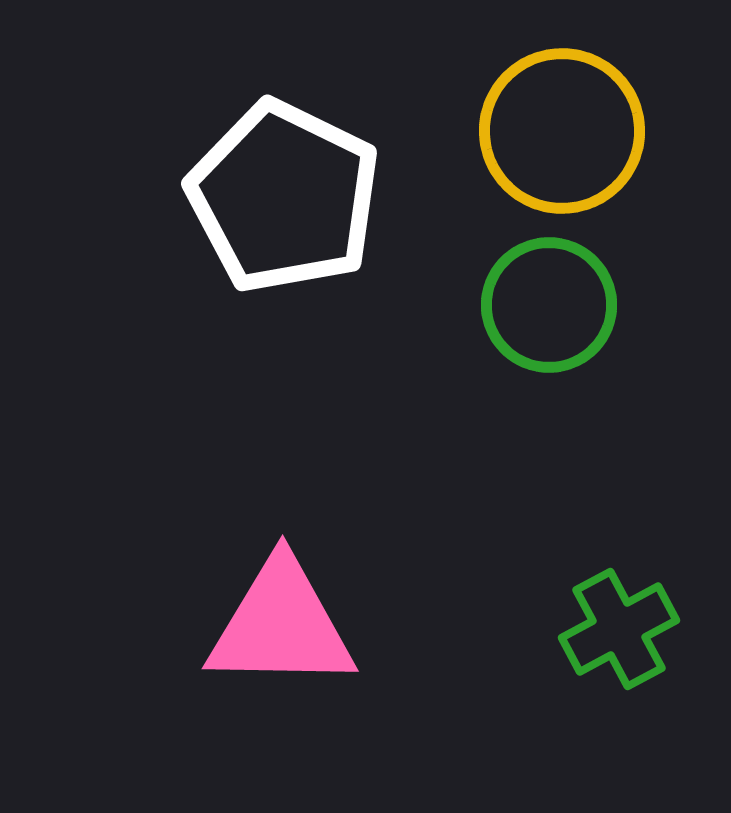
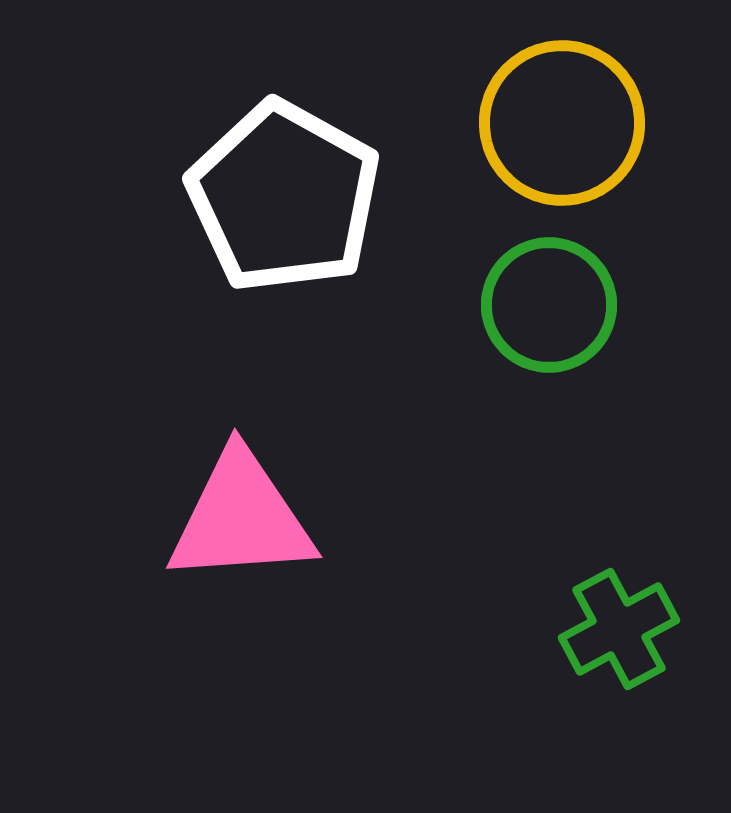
yellow circle: moved 8 px up
white pentagon: rotated 3 degrees clockwise
pink triangle: moved 40 px left, 107 px up; rotated 5 degrees counterclockwise
